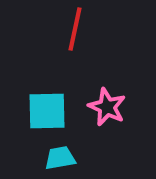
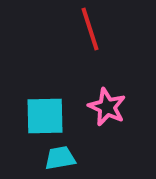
red line: moved 15 px right; rotated 30 degrees counterclockwise
cyan square: moved 2 px left, 5 px down
